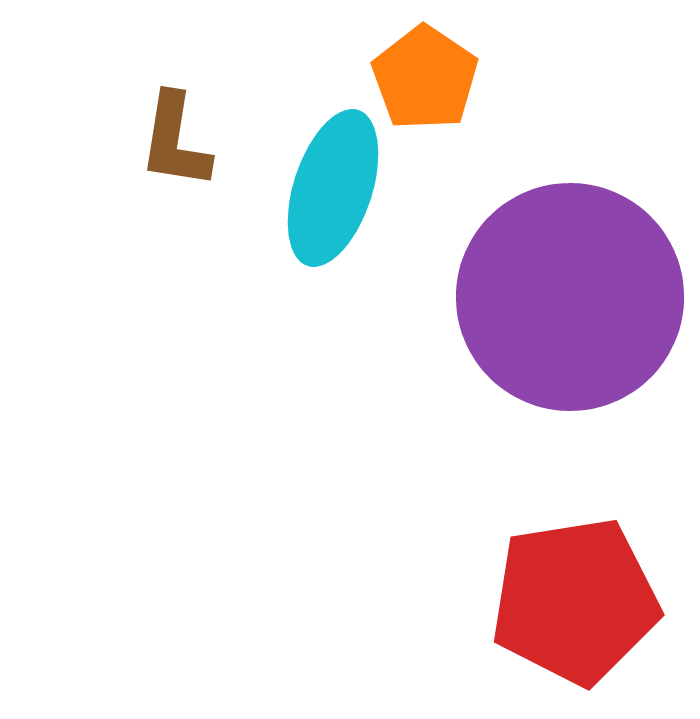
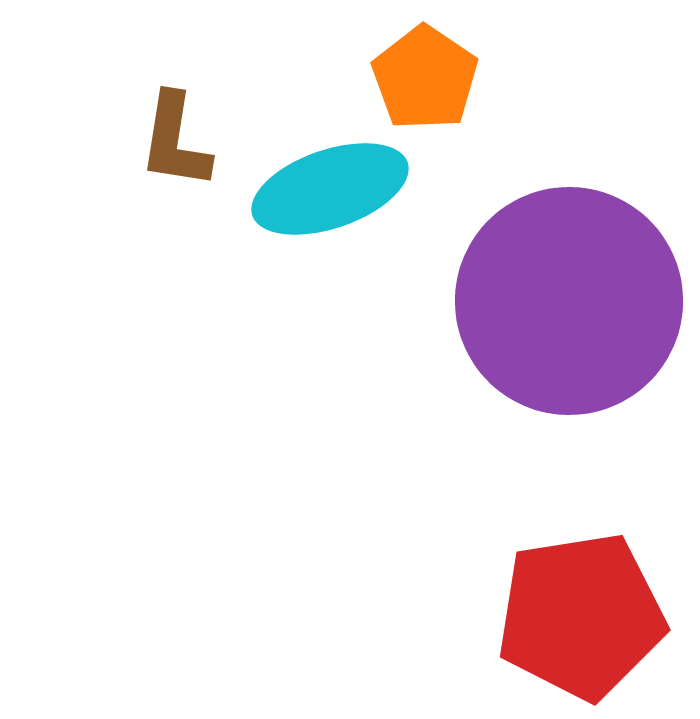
cyan ellipse: moved 3 px left, 1 px down; rotated 53 degrees clockwise
purple circle: moved 1 px left, 4 px down
red pentagon: moved 6 px right, 15 px down
